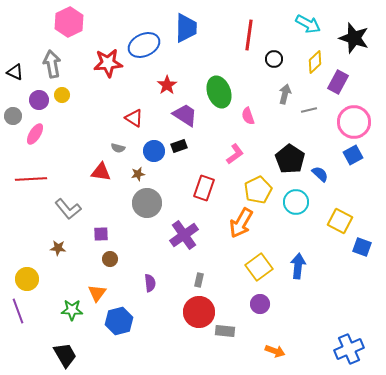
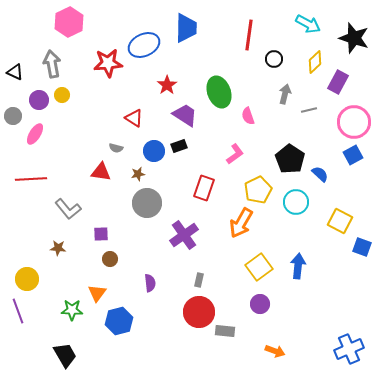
gray semicircle at (118, 148): moved 2 px left
